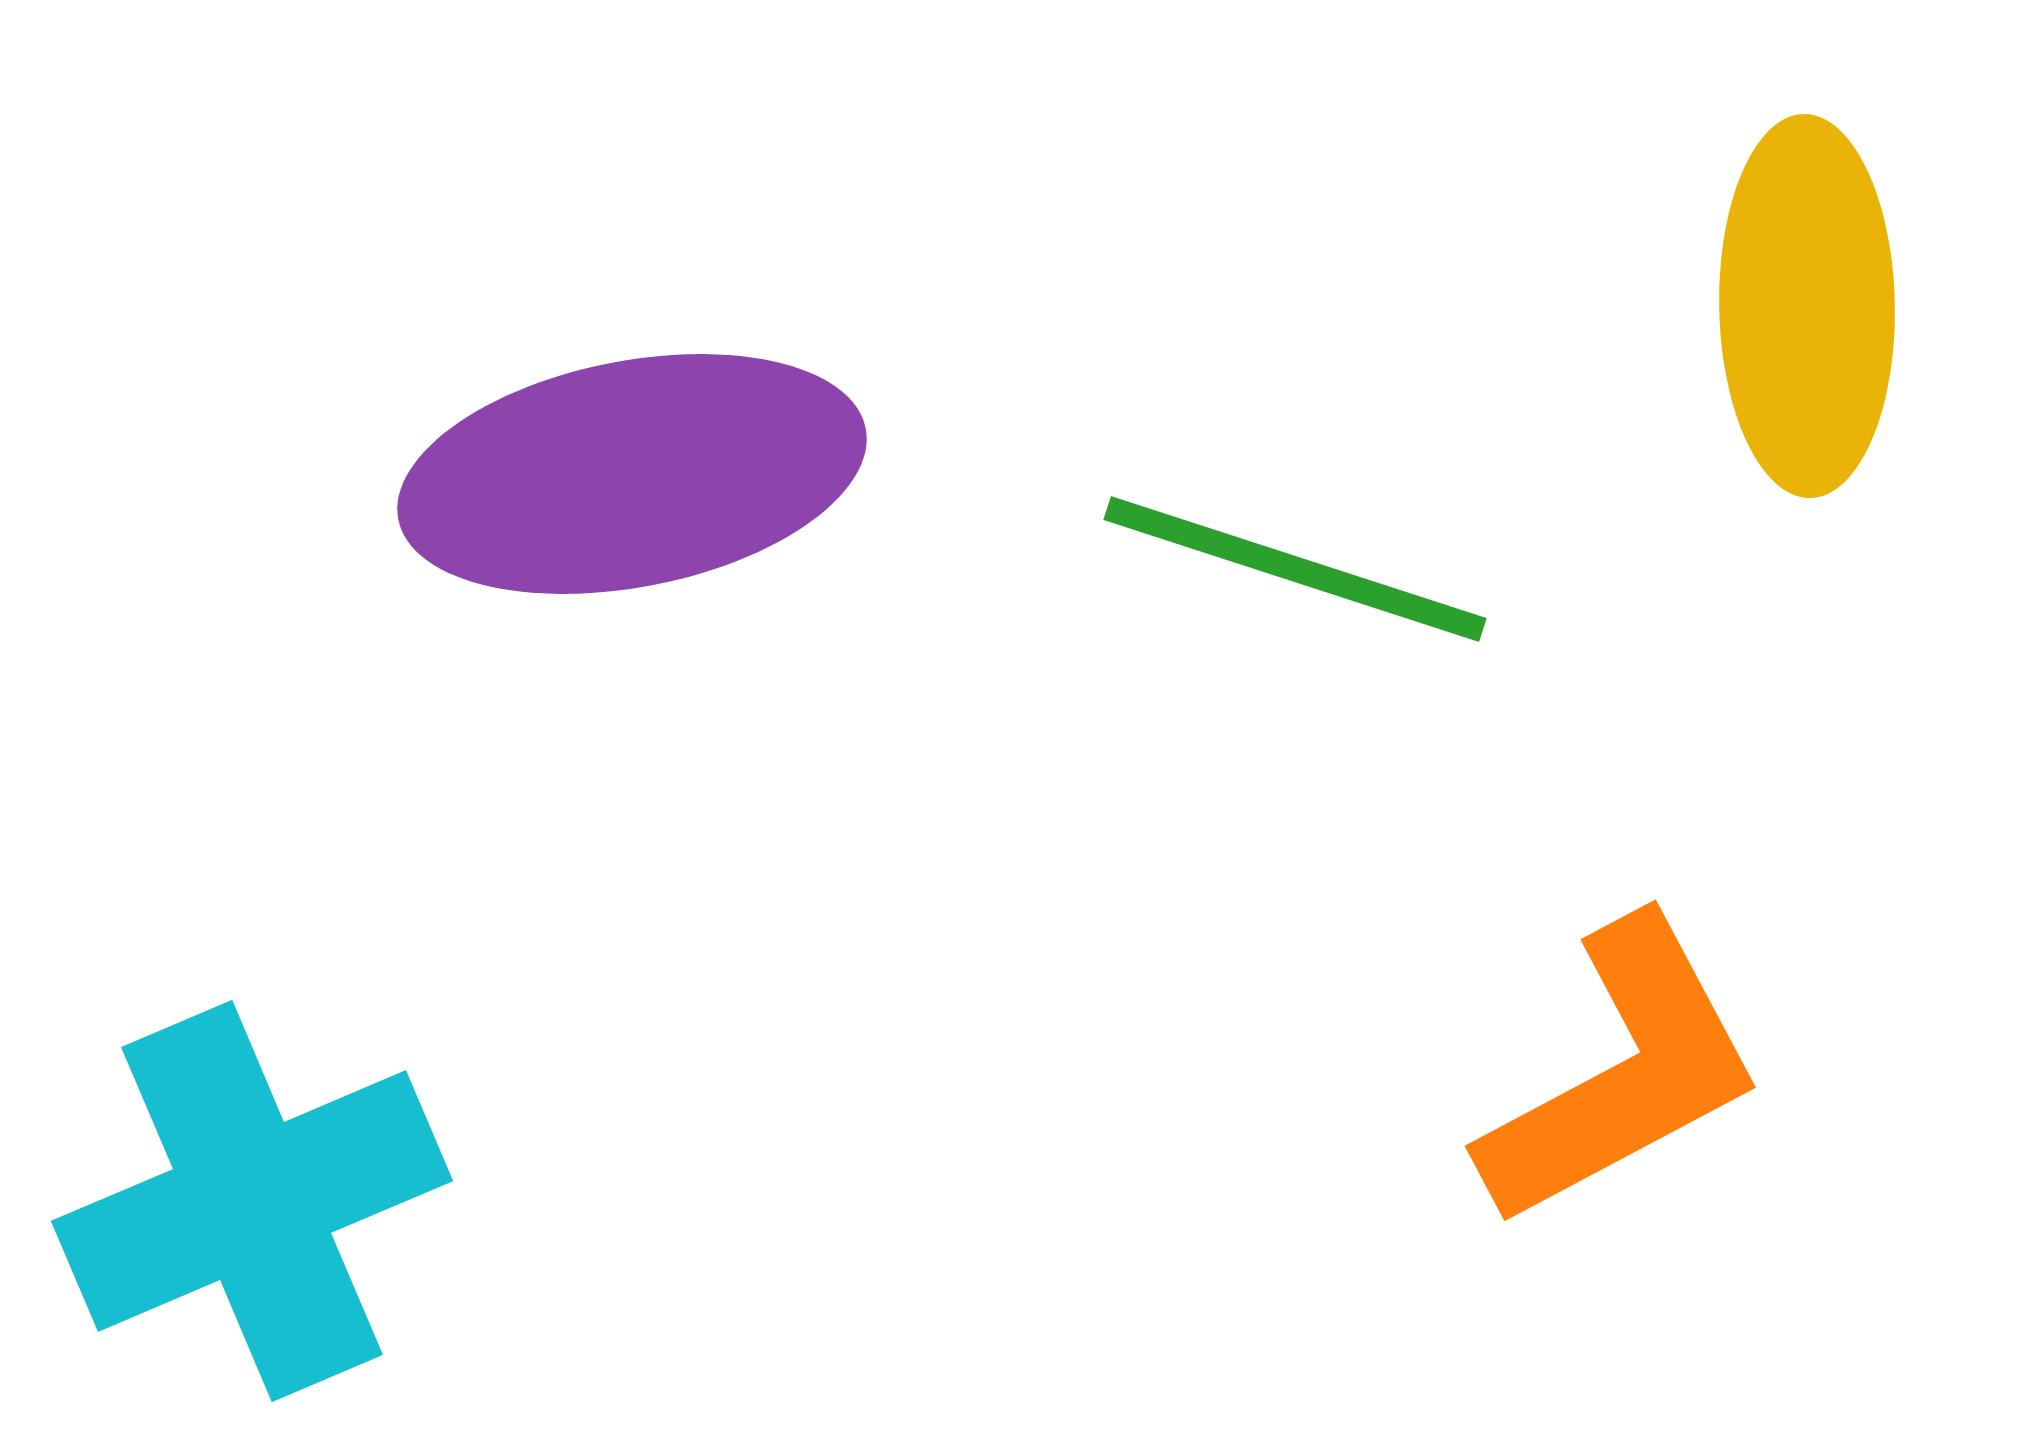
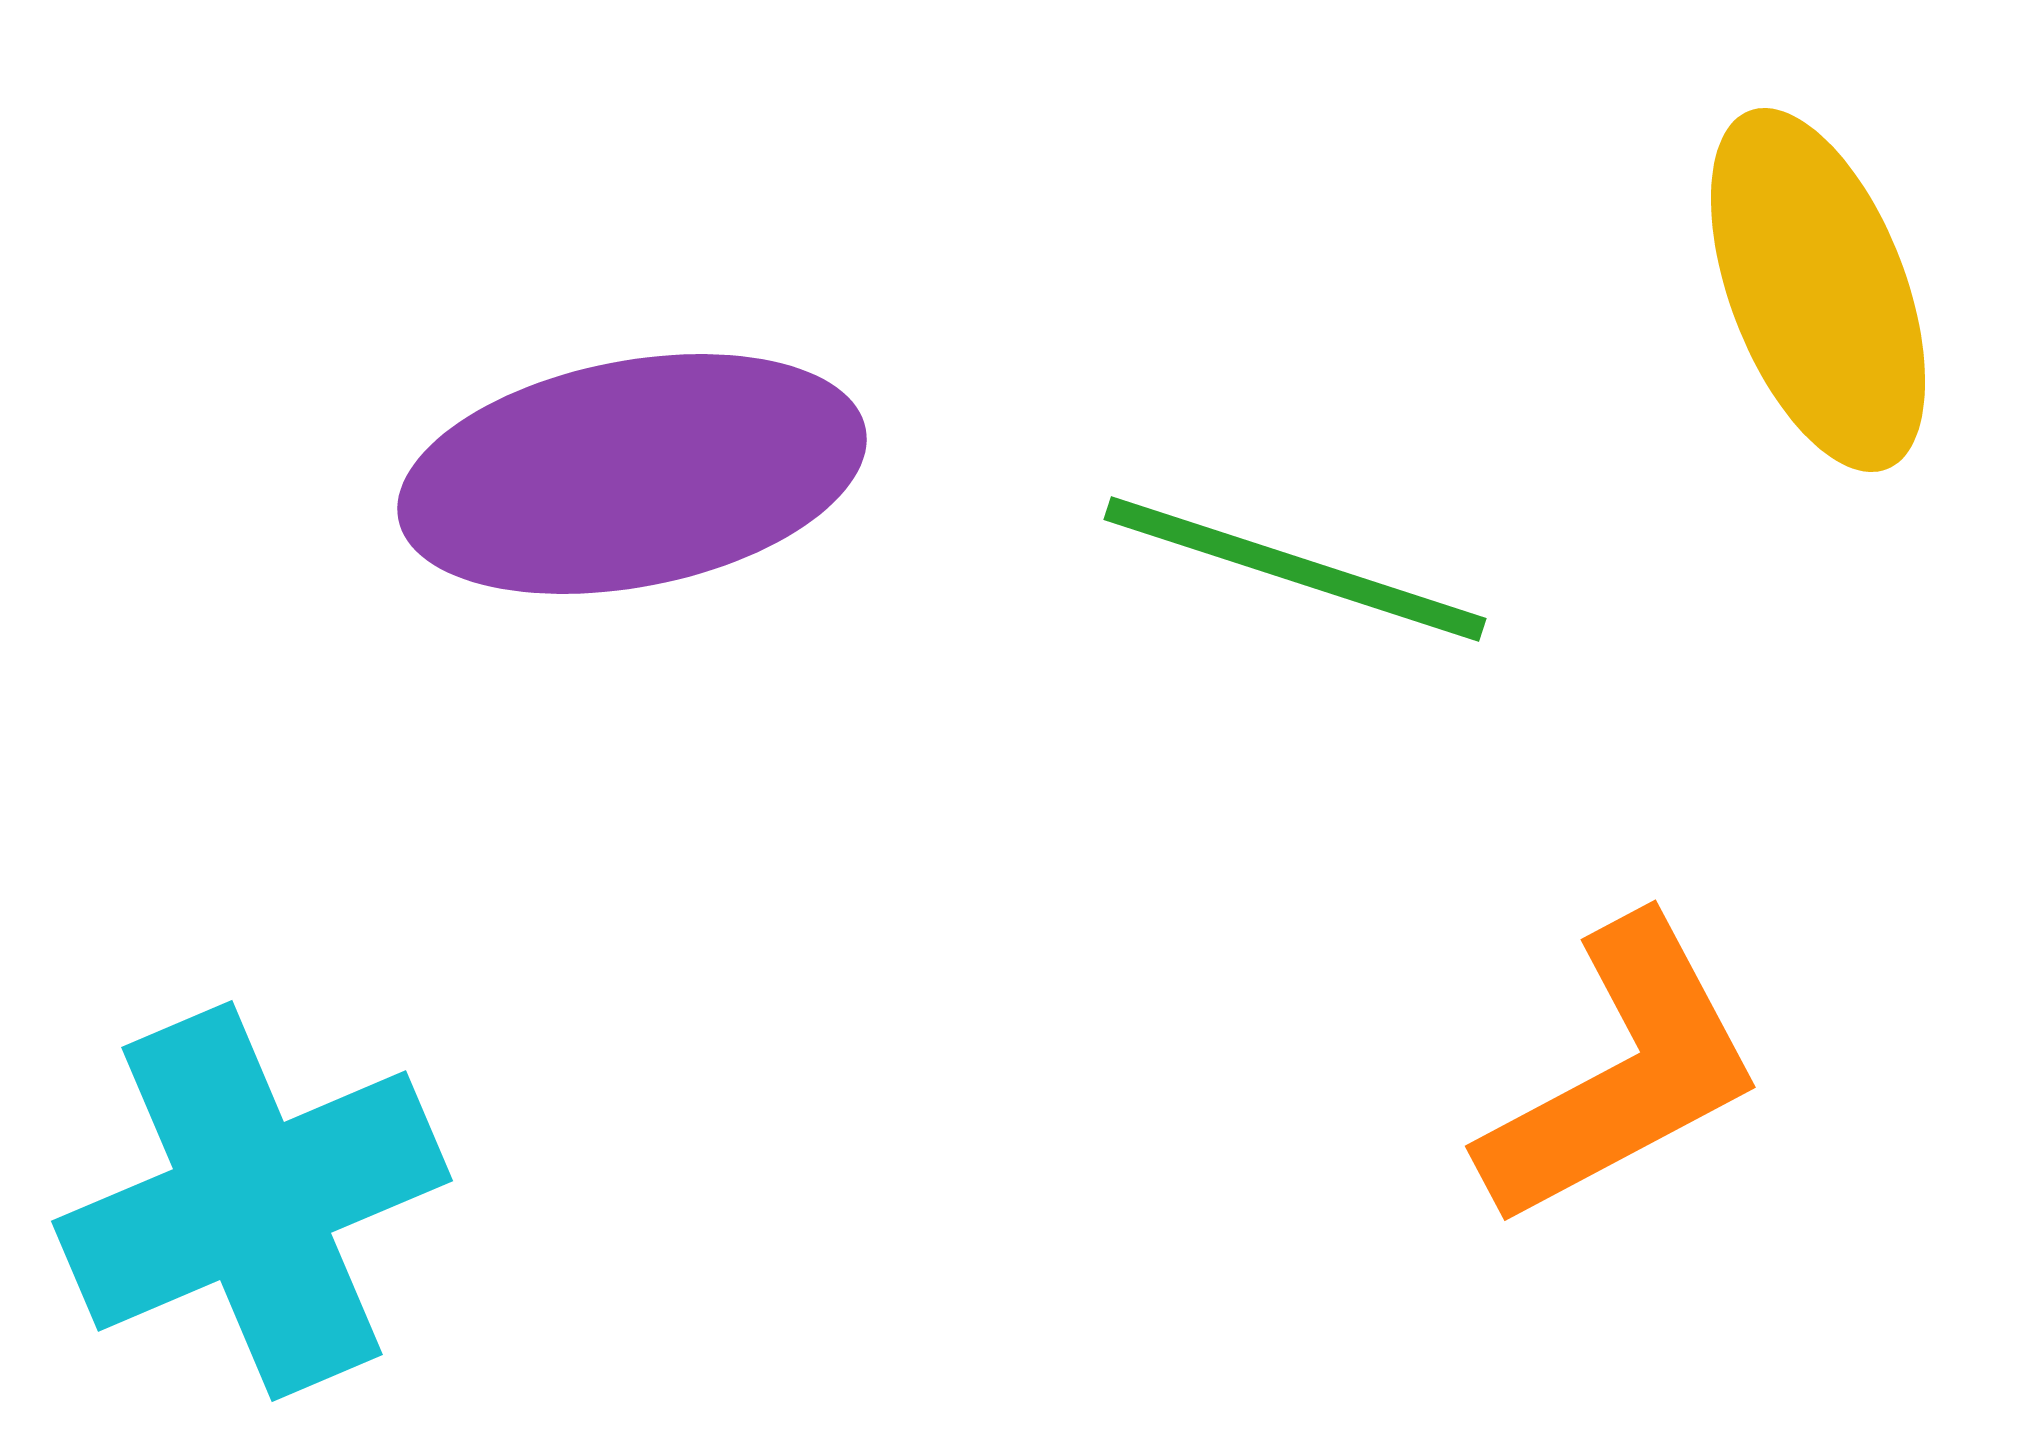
yellow ellipse: moved 11 px right, 16 px up; rotated 20 degrees counterclockwise
